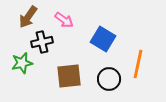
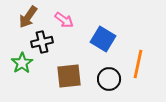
green star: rotated 20 degrees counterclockwise
